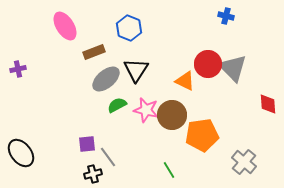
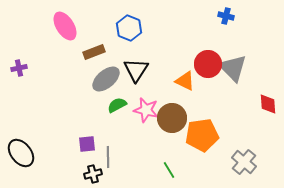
purple cross: moved 1 px right, 1 px up
brown circle: moved 3 px down
gray line: rotated 35 degrees clockwise
